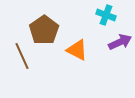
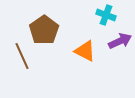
purple arrow: moved 1 px up
orange triangle: moved 8 px right, 1 px down
